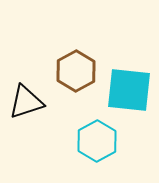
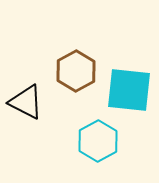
black triangle: rotated 45 degrees clockwise
cyan hexagon: moved 1 px right
